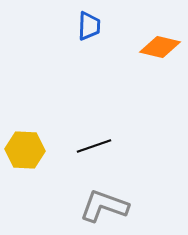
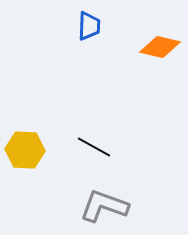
black line: moved 1 px down; rotated 48 degrees clockwise
